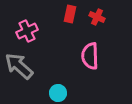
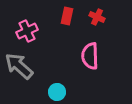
red rectangle: moved 3 px left, 2 px down
cyan circle: moved 1 px left, 1 px up
